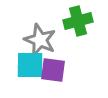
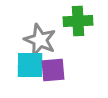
green cross: rotated 12 degrees clockwise
purple square: rotated 12 degrees counterclockwise
